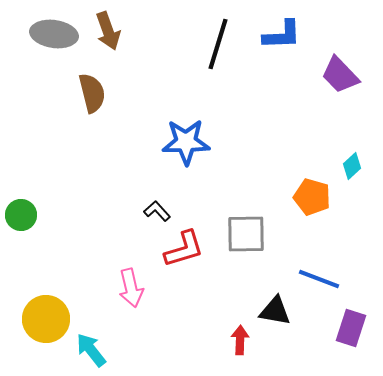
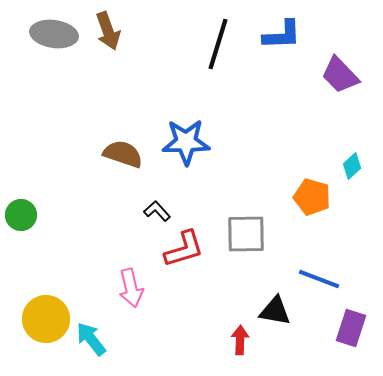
brown semicircle: moved 31 px right, 61 px down; rotated 57 degrees counterclockwise
cyan arrow: moved 11 px up
